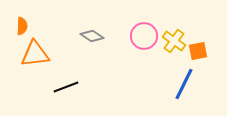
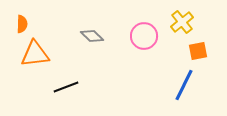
orange semicircle: moved 2 px up
gray diamond: rotated 10 degrees clockwise
yellow cross: moved 8 px right, 19 px up; rotated 15 degrees clockwise
blue line: moved 1 px down
